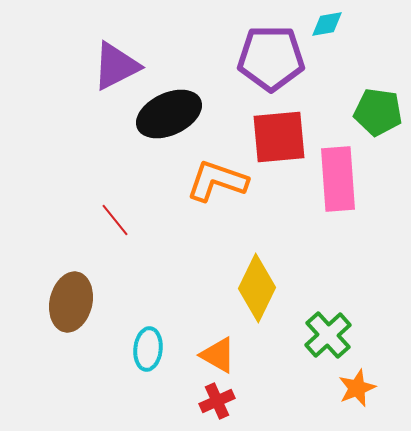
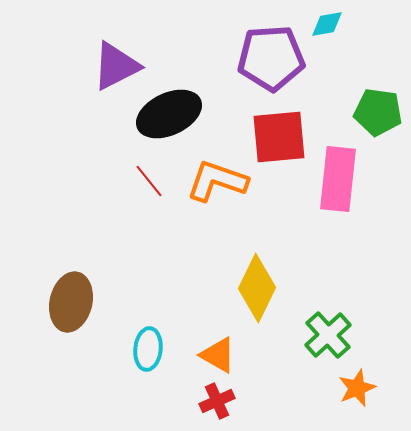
purple pentagon: rotated 4 degrees counterclockwise
pink rectangle: rotated 10 degrees clockwise
red line: moved 34 px right, 39 px up
